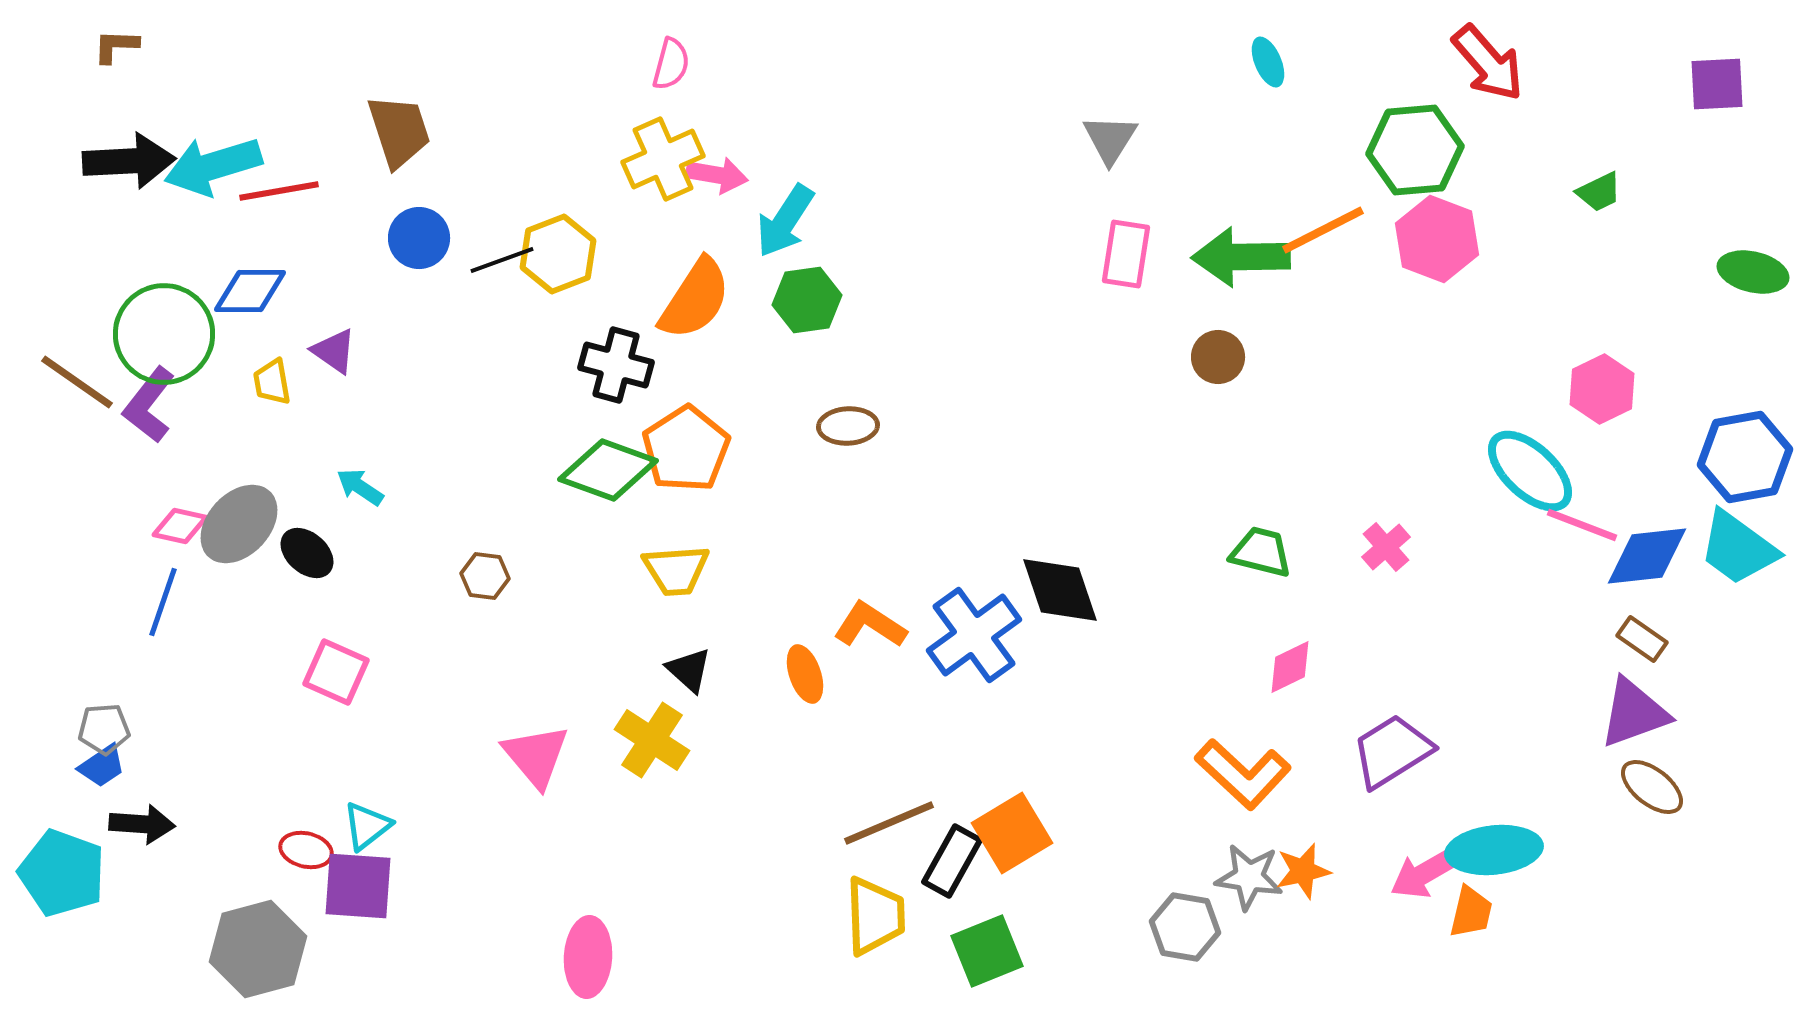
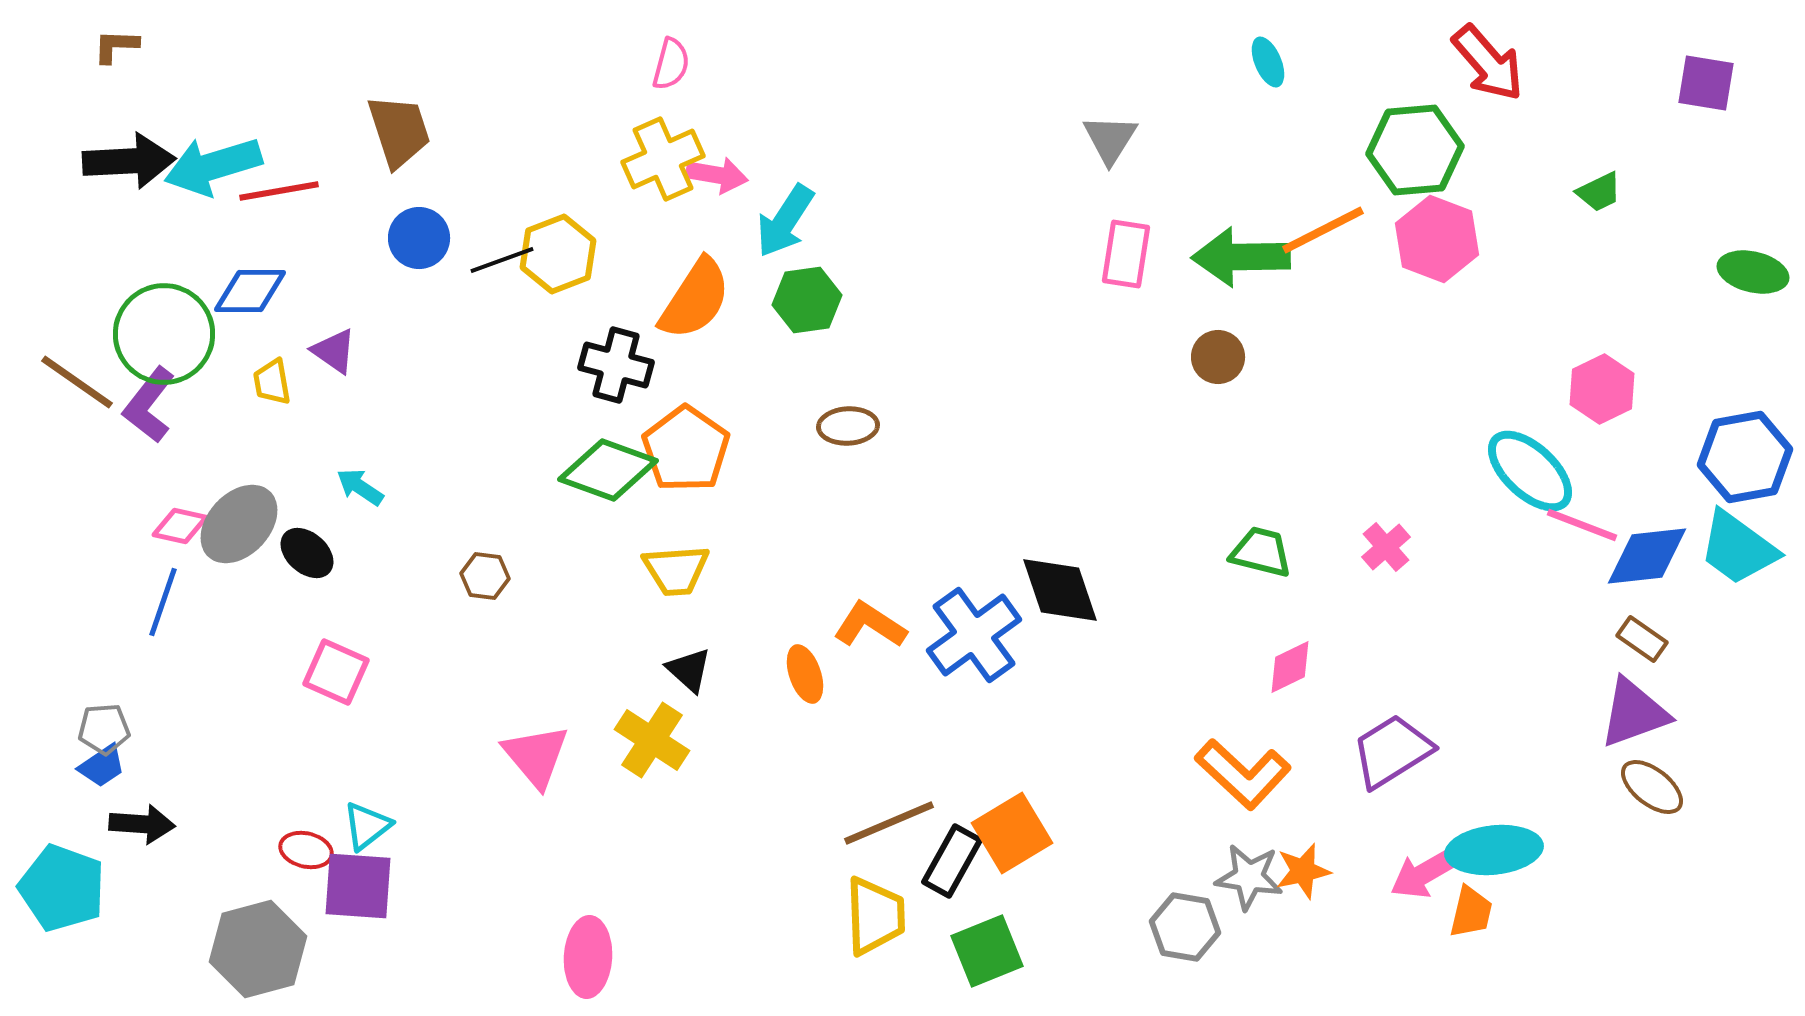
purple square at (1717, 84): moved 11 px left, 1 px up; rotated 12 degrees clockwise
orange pentagon at (686, 449): rotated 4 degrees counterclockwise
cyan pentagon at (62, 873): moved 15 px down
